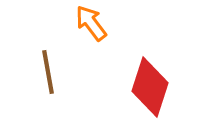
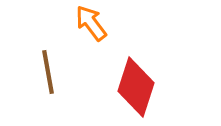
red diamond: moved 14 px left
